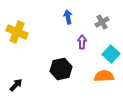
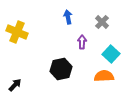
gray cross: rotated 16 degrees counterclockwise
black arrow: moved 1 px left
